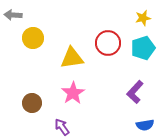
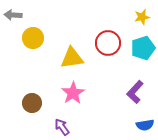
yellow star: moved 1 px left, 1 px up
